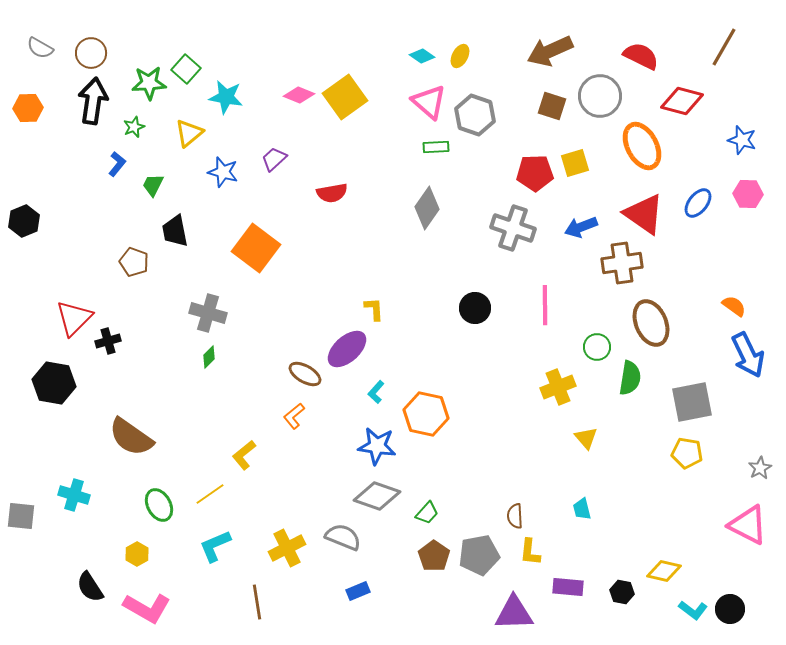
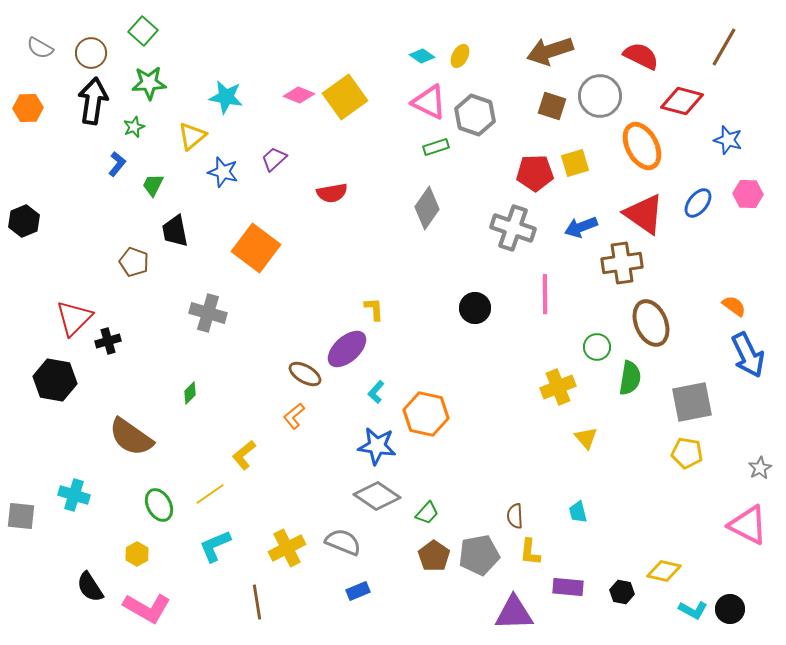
brown arrow at (550, 51): rotated 6 degrees clockwise
green square at (186, 69): moved 43 px left, 38 px up
pink triangle at (429, 102): rotated 15 degrees counterclockwise
yellow triangle at (189, 133): moved 3 px right, 3 px down
blue star at (742, 140): moved 14 px left
green rectangle at (436, 147): rotated 15 degrees counterclockwise
pink line at (545, 305): moved 11 px up
green diamond at (209, 357): moved 19 px left, 36 px down
black hexagon at (54, 383): moved 1 px right, 3 px up
gray diamond at (377, 496): rotated 15 degrees clockwise
cyan trapezoid at (582, 509): moved 4 px left, 3 px down
gray semicircle at (343, 537): moved 5 px down
cyan L-shape at (693, 610): rotated 8 degrees counterclockwise
